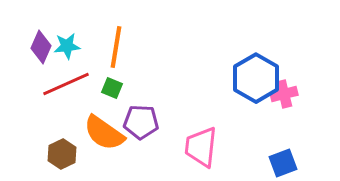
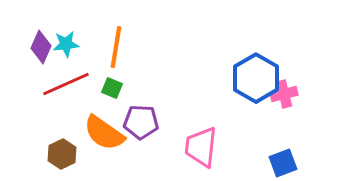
cyan star: moved 1 px left, 2 px up
